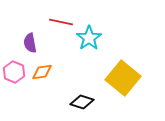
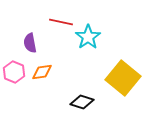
cyan star: moved 1 px left, 1 px up
